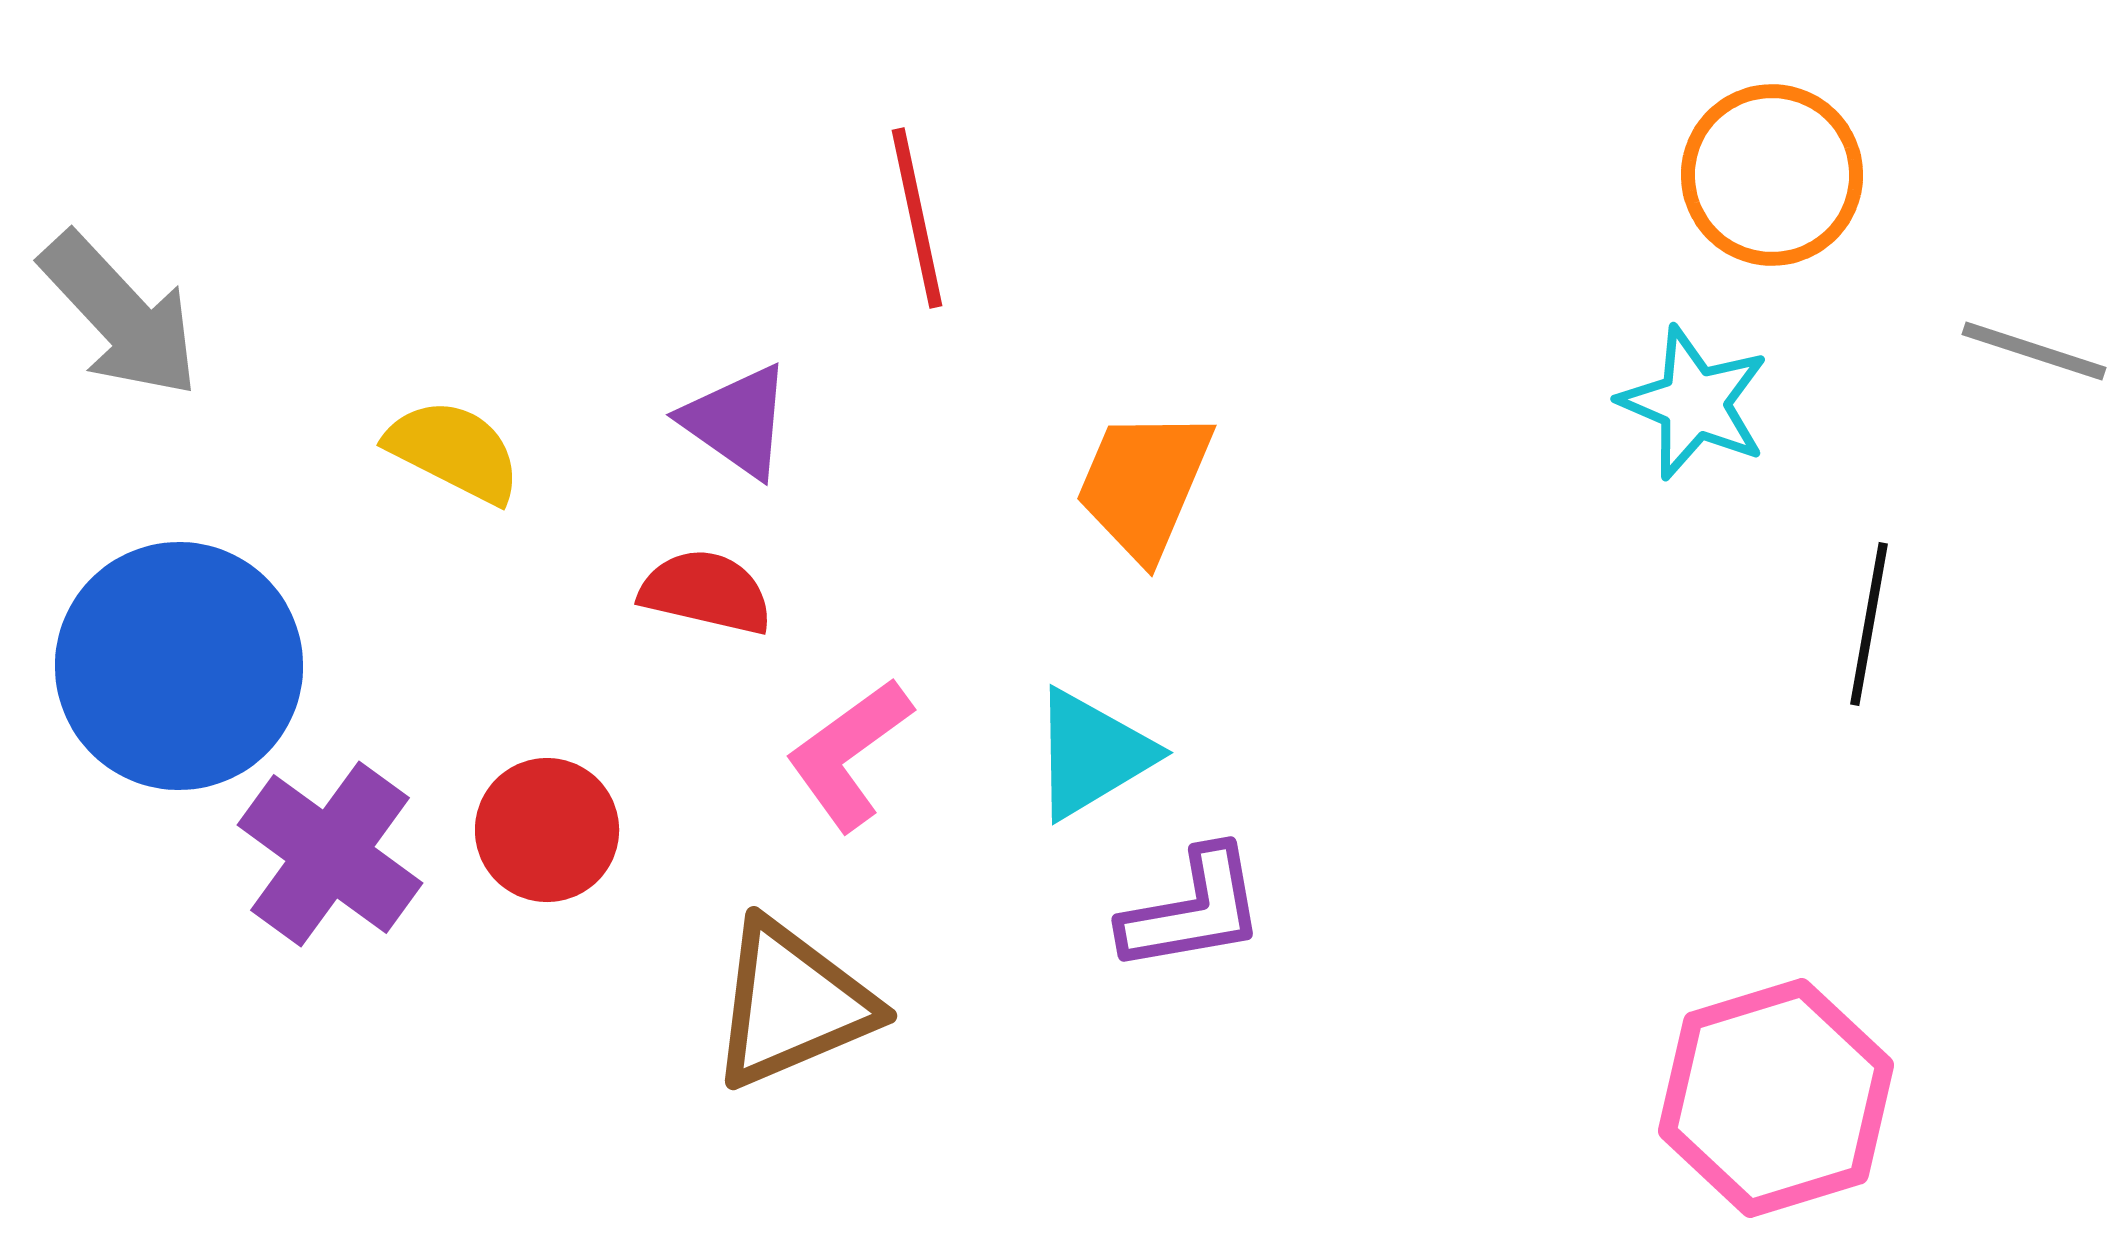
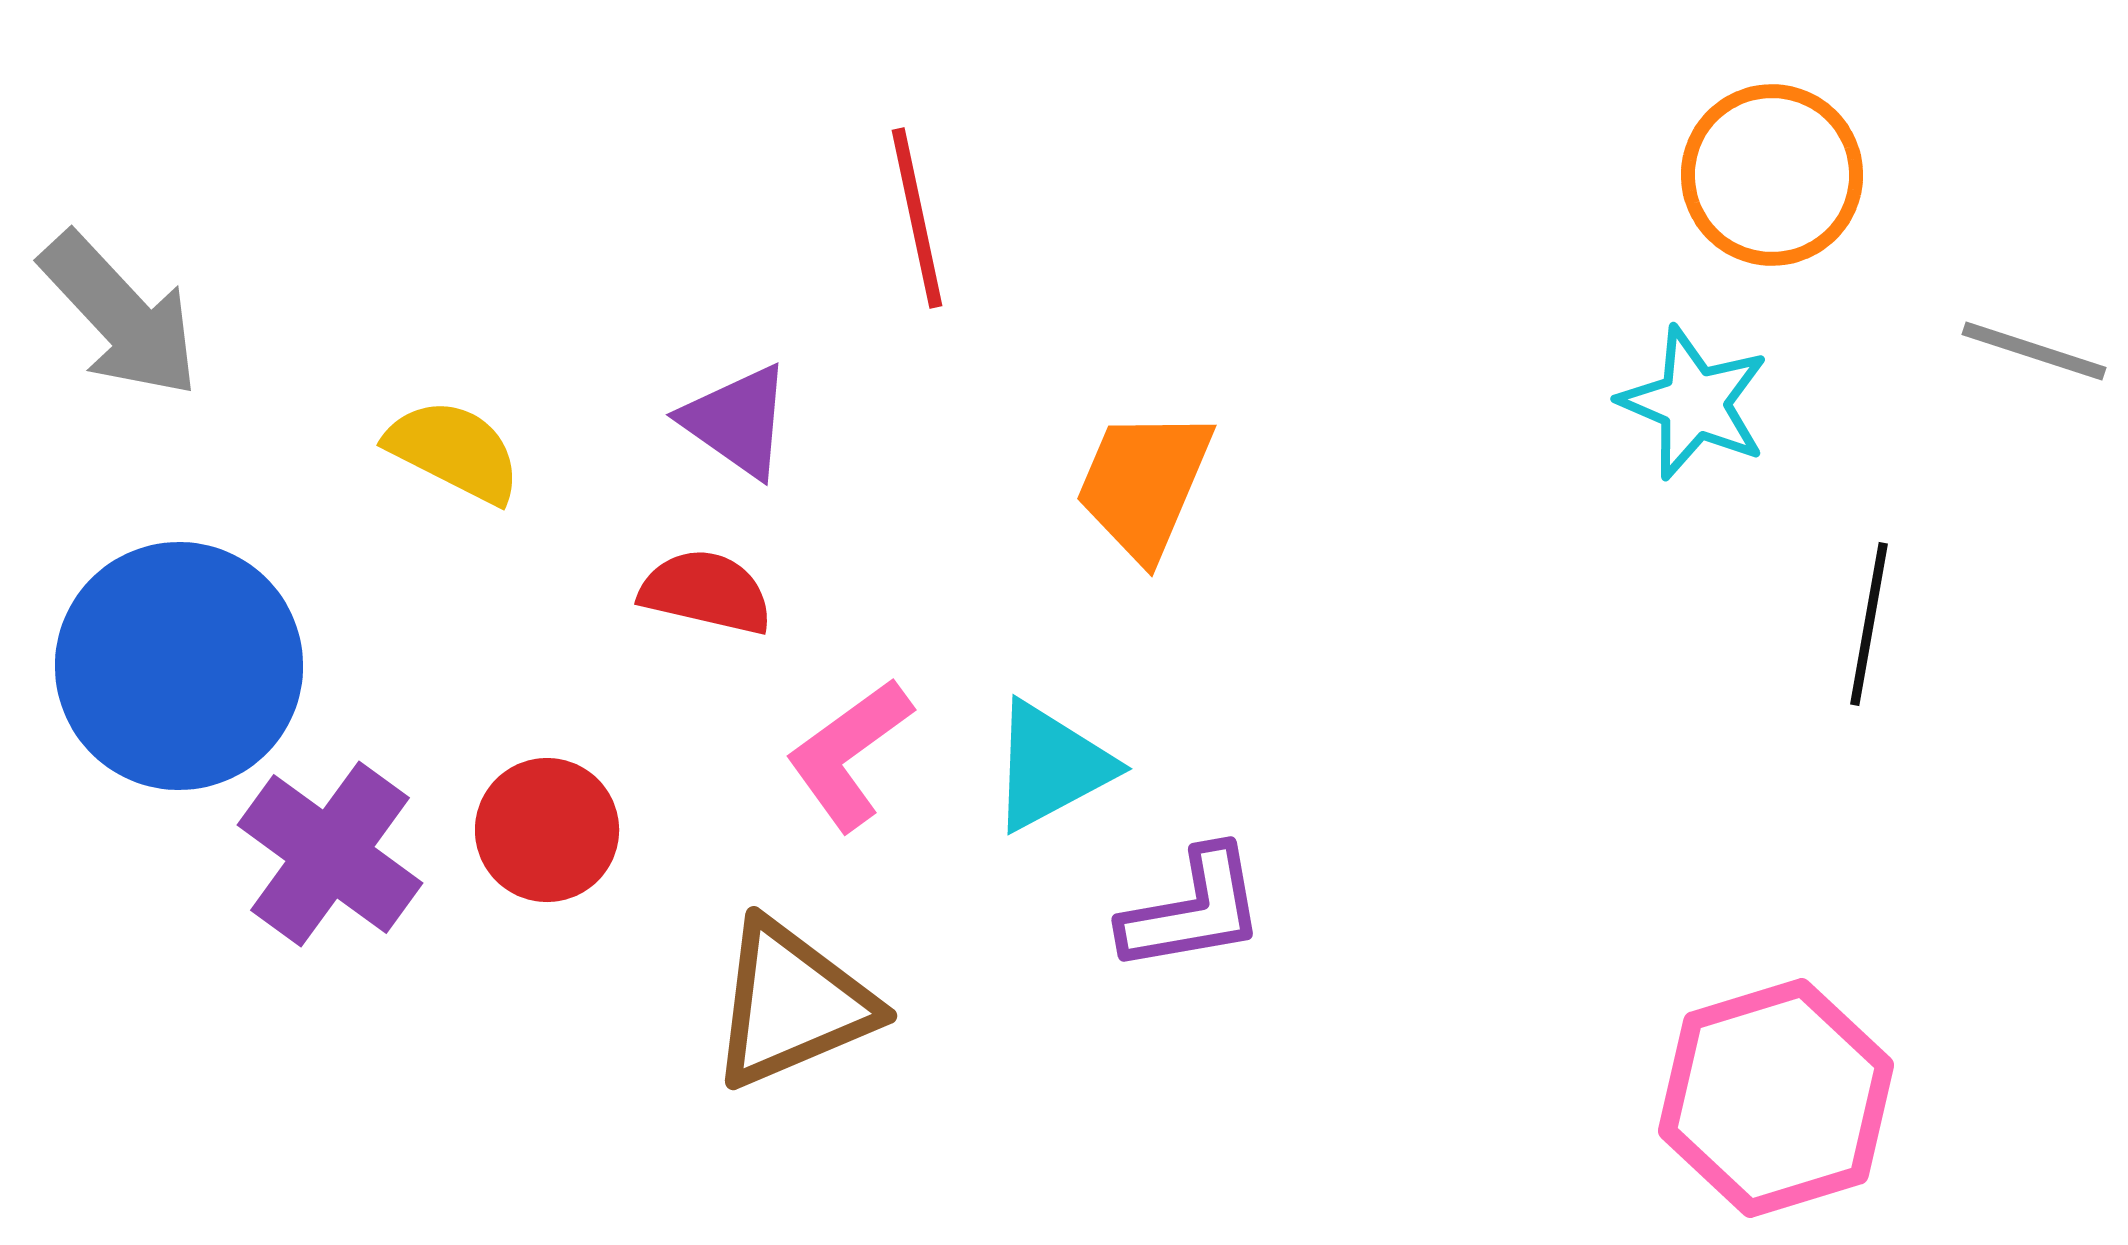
cyan triangle: moved 41 px left, 12 px down; rotated 3 degrees clockwise
